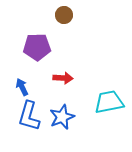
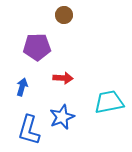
blue arrow: rotated 42 degrees clockwise
blue L-shape: moved 14 px down
